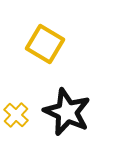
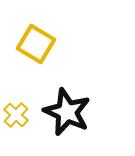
yellow square: moved 9 px left
